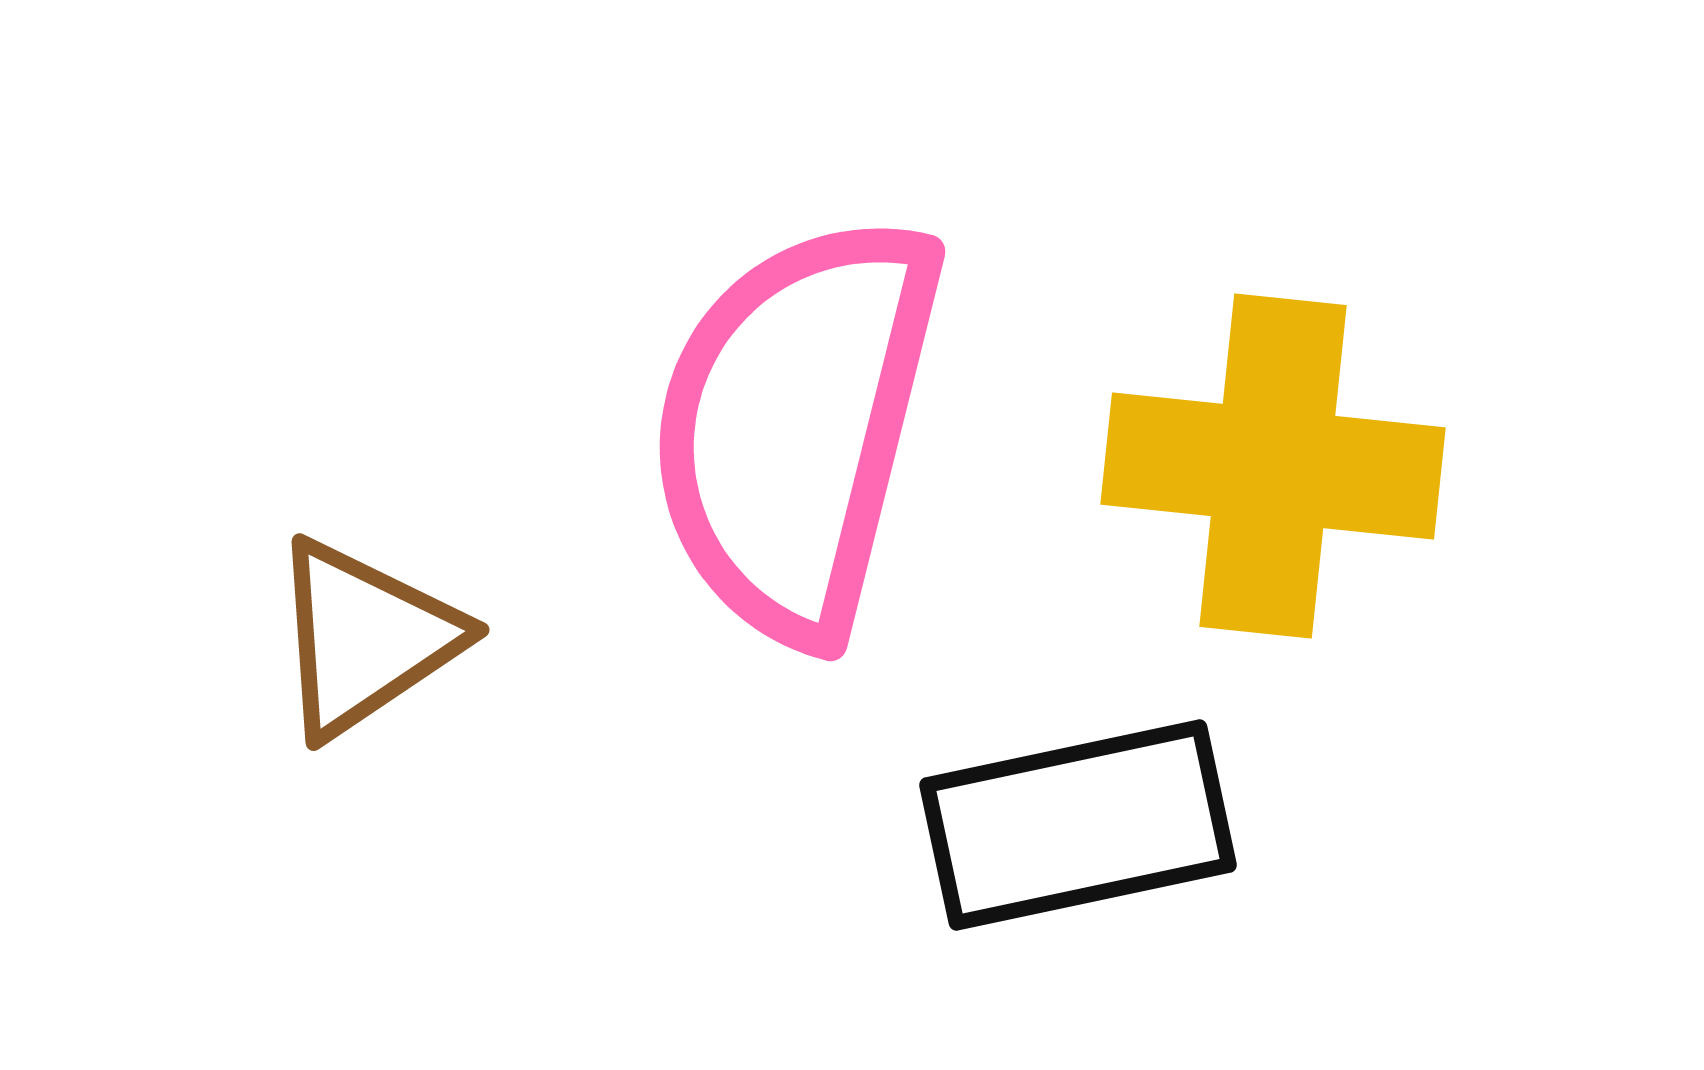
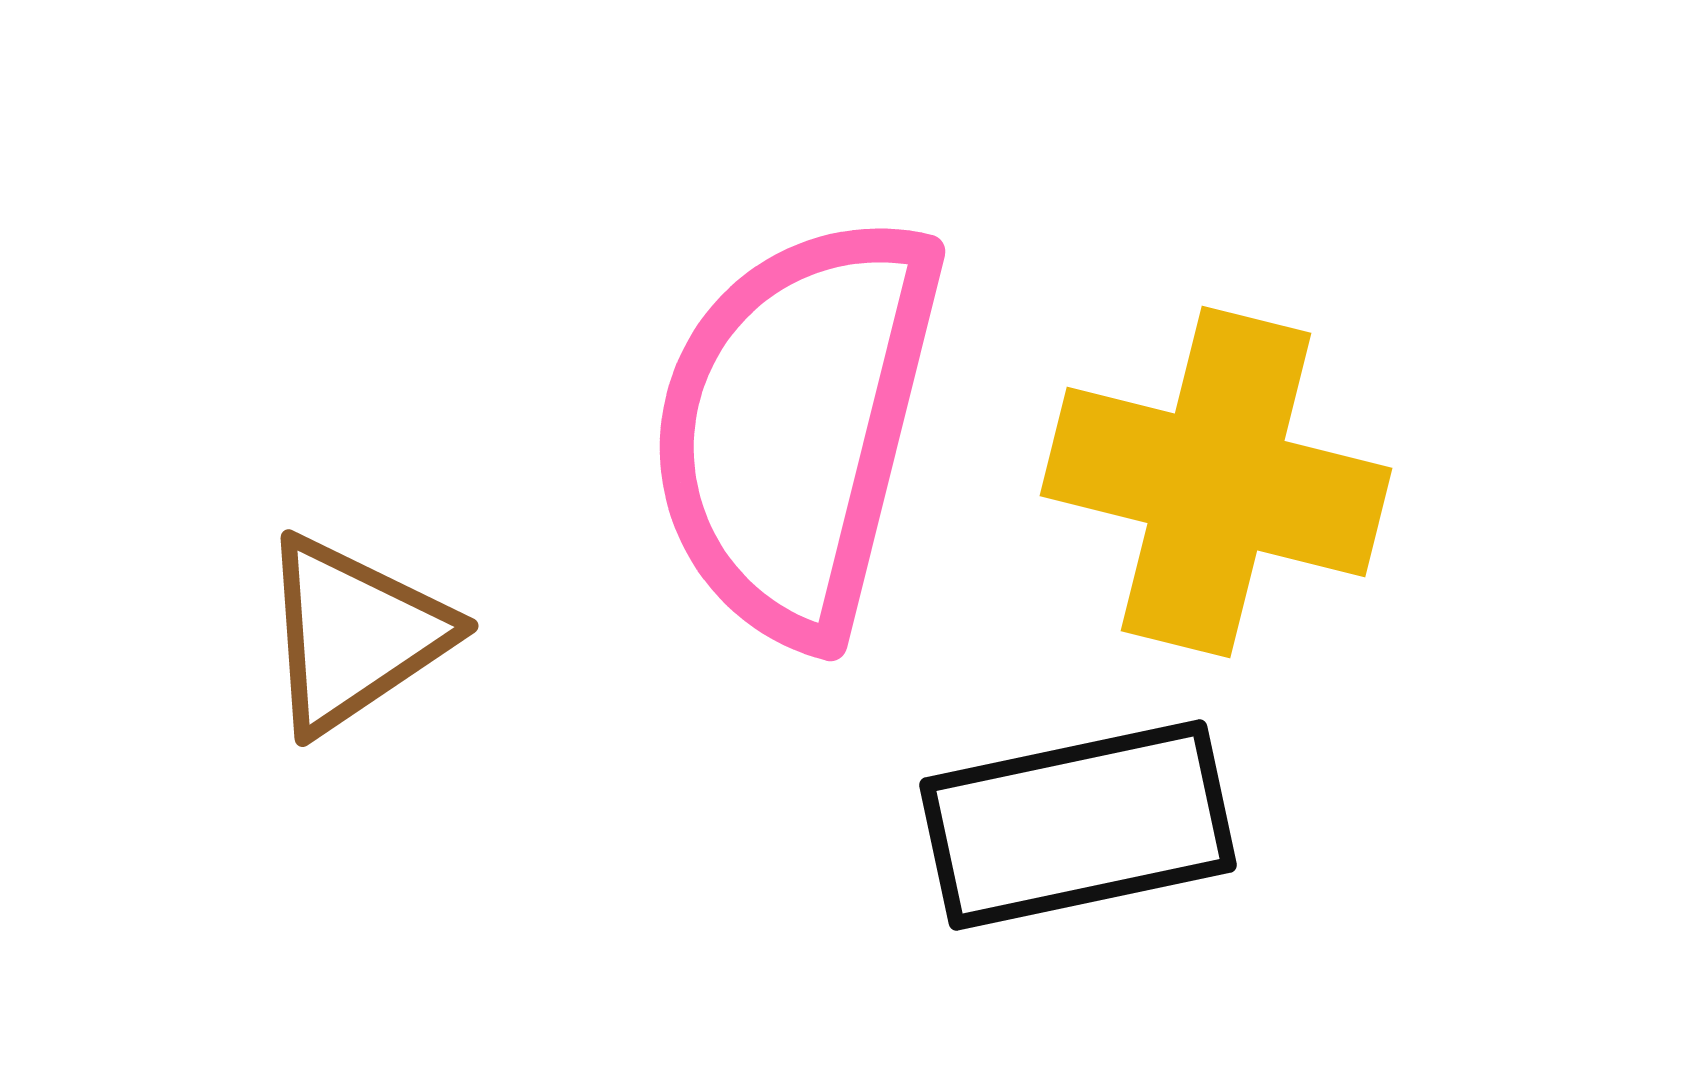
yellow cross: moved 57 px left, 16 px down; rotated 8 degrees clockwise
brown triangle: moved 11 px left, 4 px up
